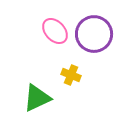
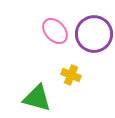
green triangle: rotated 40 degrees clockwise
